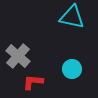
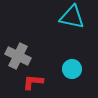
gray cross: rotated 15 degrees counterclockwise
